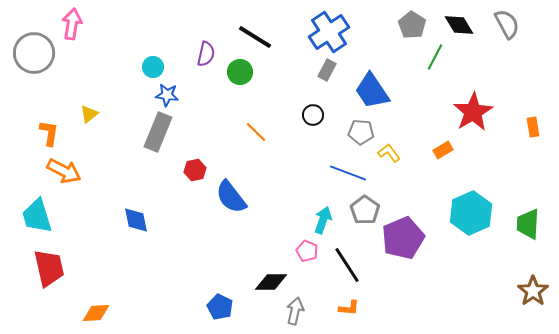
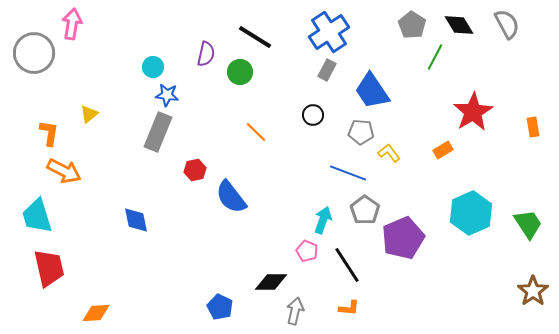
green trapezoid at (528, 224): rotated 144 degrees clockwise
